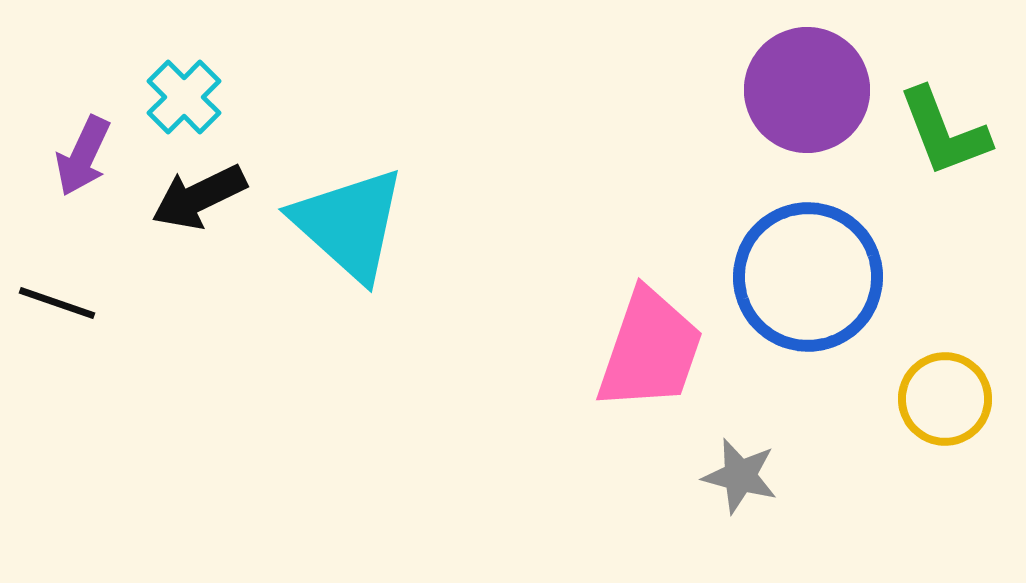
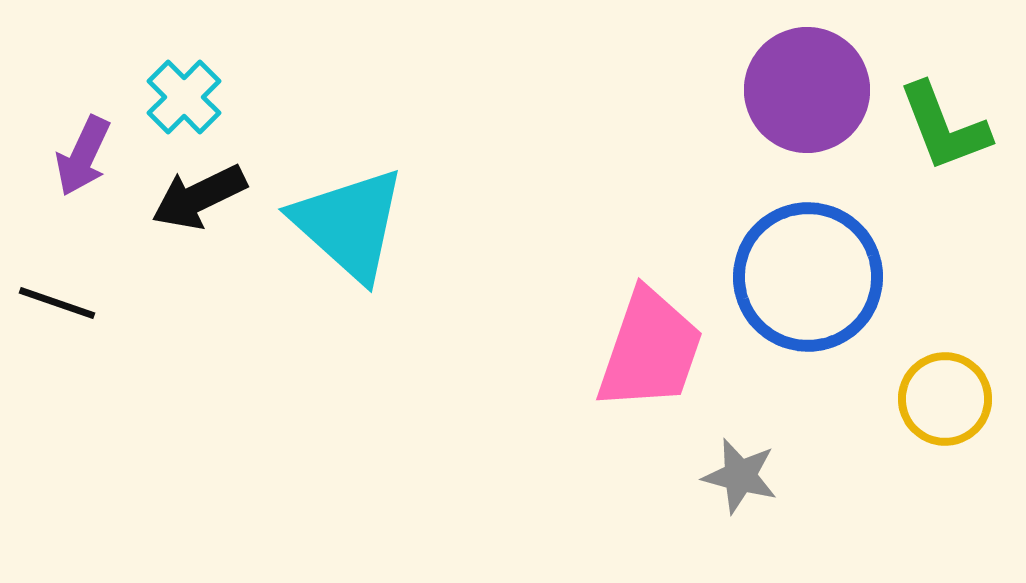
green L-shape: moved 5 px up
